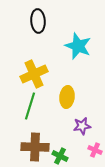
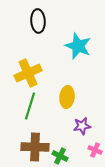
yellow cross: moved 6 px left, 1 px up
